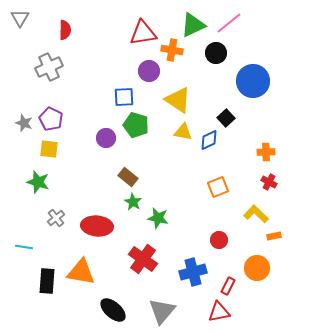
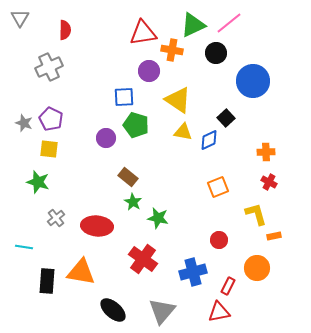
yellow L-shape at (256, 214): rotated 30 degrees clockwise
